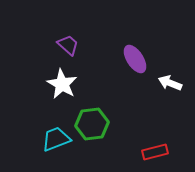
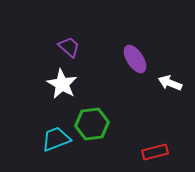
purple trapezoid: moved 1 px right, 2 px down
